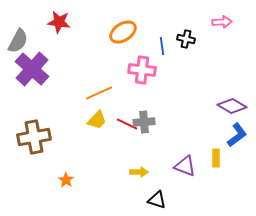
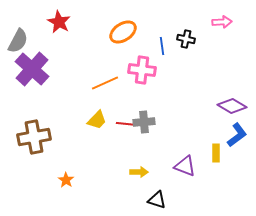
red star: rotated 20 degrees clockwise
orange line: moved 6 px right, 10 px up
red line: rotated 20 degrees counterclockwise
yellow rectangle: moved 5 px up
